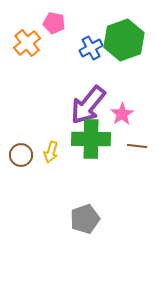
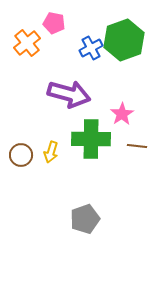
purple arrow: moved 19 px left, 11 px up; rotated 114 degrees counterclockwise
